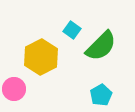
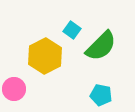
yellow hexagon: moved 4 px right, 1 px up
cyan pentagon: rotated 30 degrees counterclockwise
